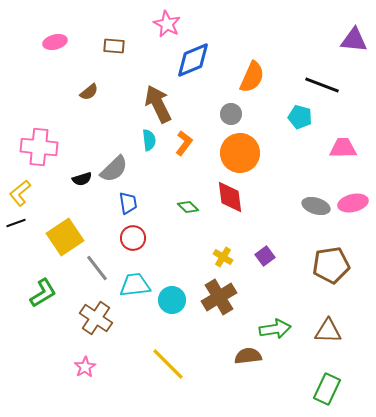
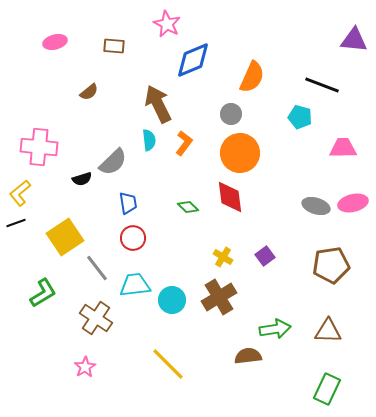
gray semicircle at (114, 169): moved 1 px left, 7 px up
